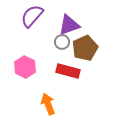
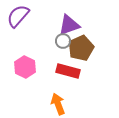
purple semicircle: moved 14 px left
gray circle: moved 1 px right, 1 px up
brown pentagon: moved 4 px left
orange arrow: moved 10 px right
